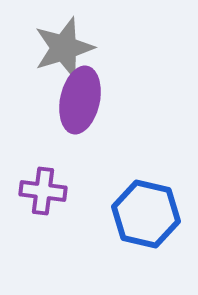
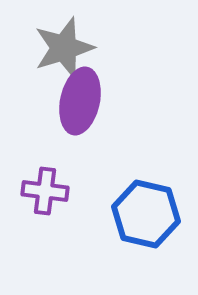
purple ellipse: moved 1 px down
purple cross: moved 2 px right
